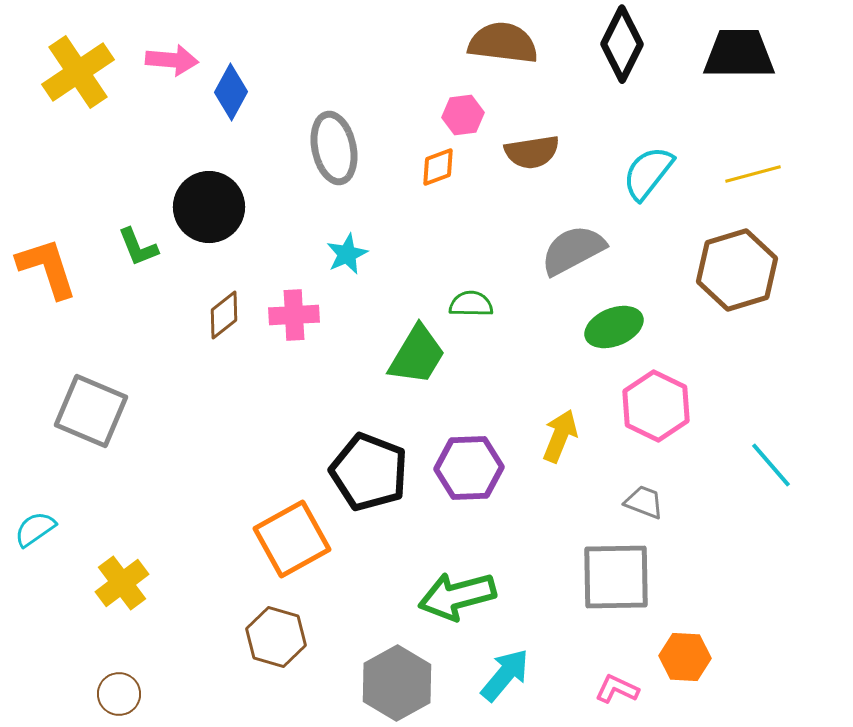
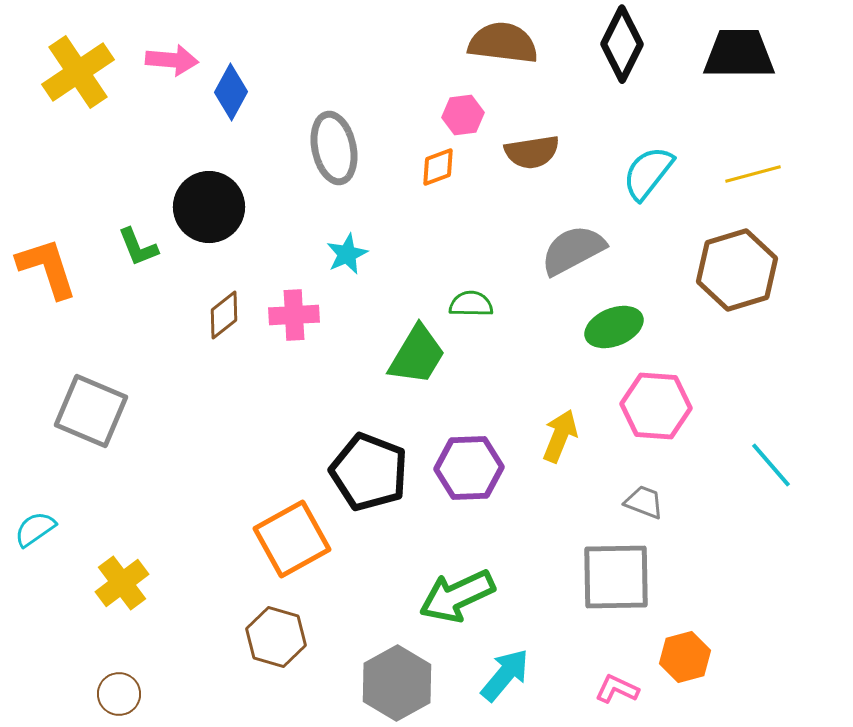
pink hexagon at (656, 406): rotated 22 degrees counterclockwise
green arrow at (457, 596): rotated 10 degrees counterclockwise
orange hexagon at (685, 657): rotated 18 degrees counterclockwise
